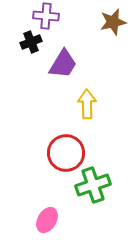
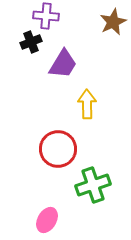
brown star: rotated 12 degrees counterclockwise
red circle: moved 8 px left, 4 px up
